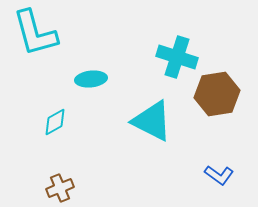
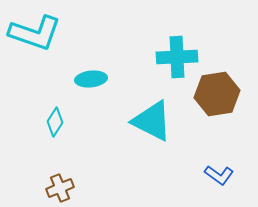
cyan L-shape: rotated 56 degrees counterclockwise
cyan cross: rotated 21 degrees counterclockwise
cyan diamond: rotated 28 degrees counterclockwise
